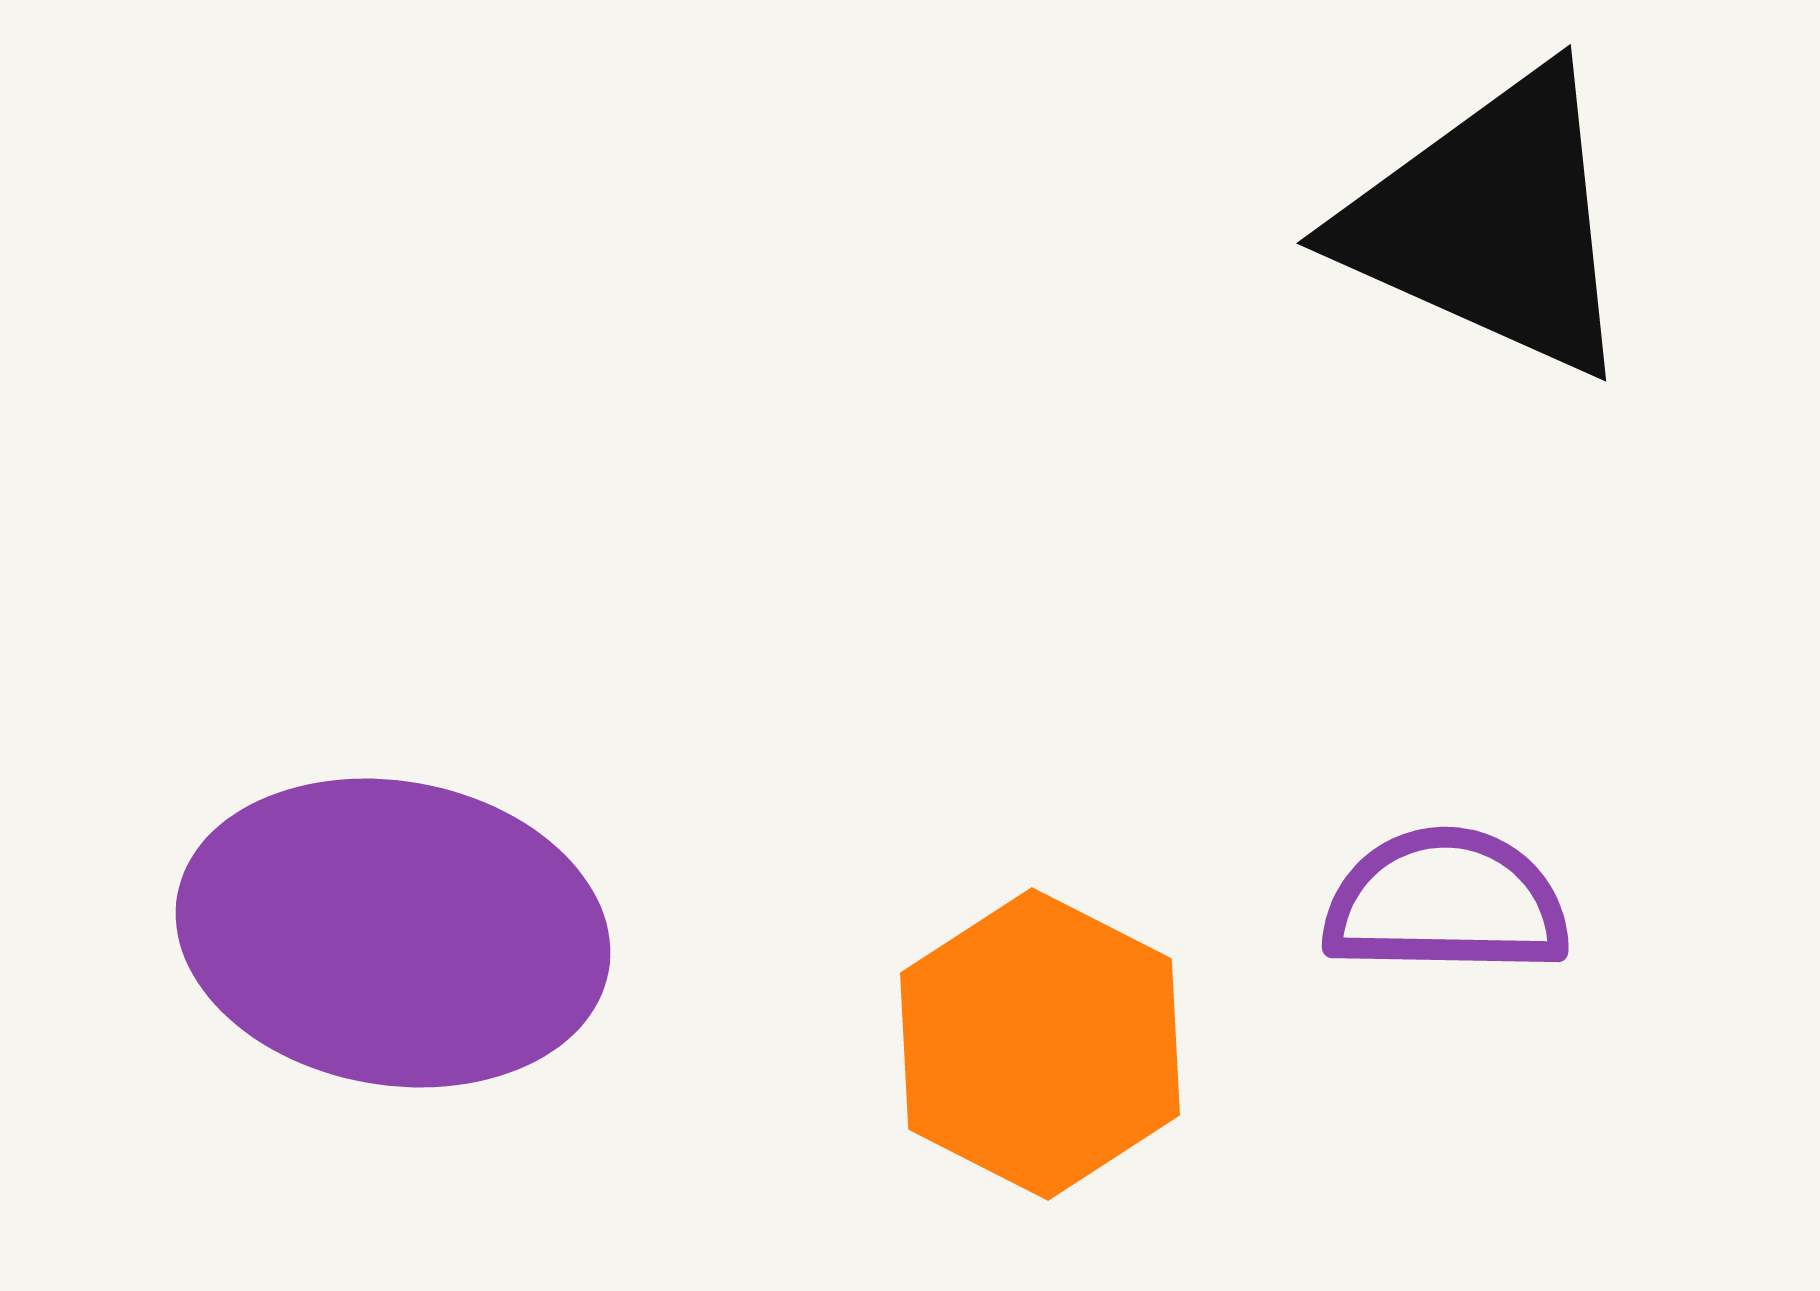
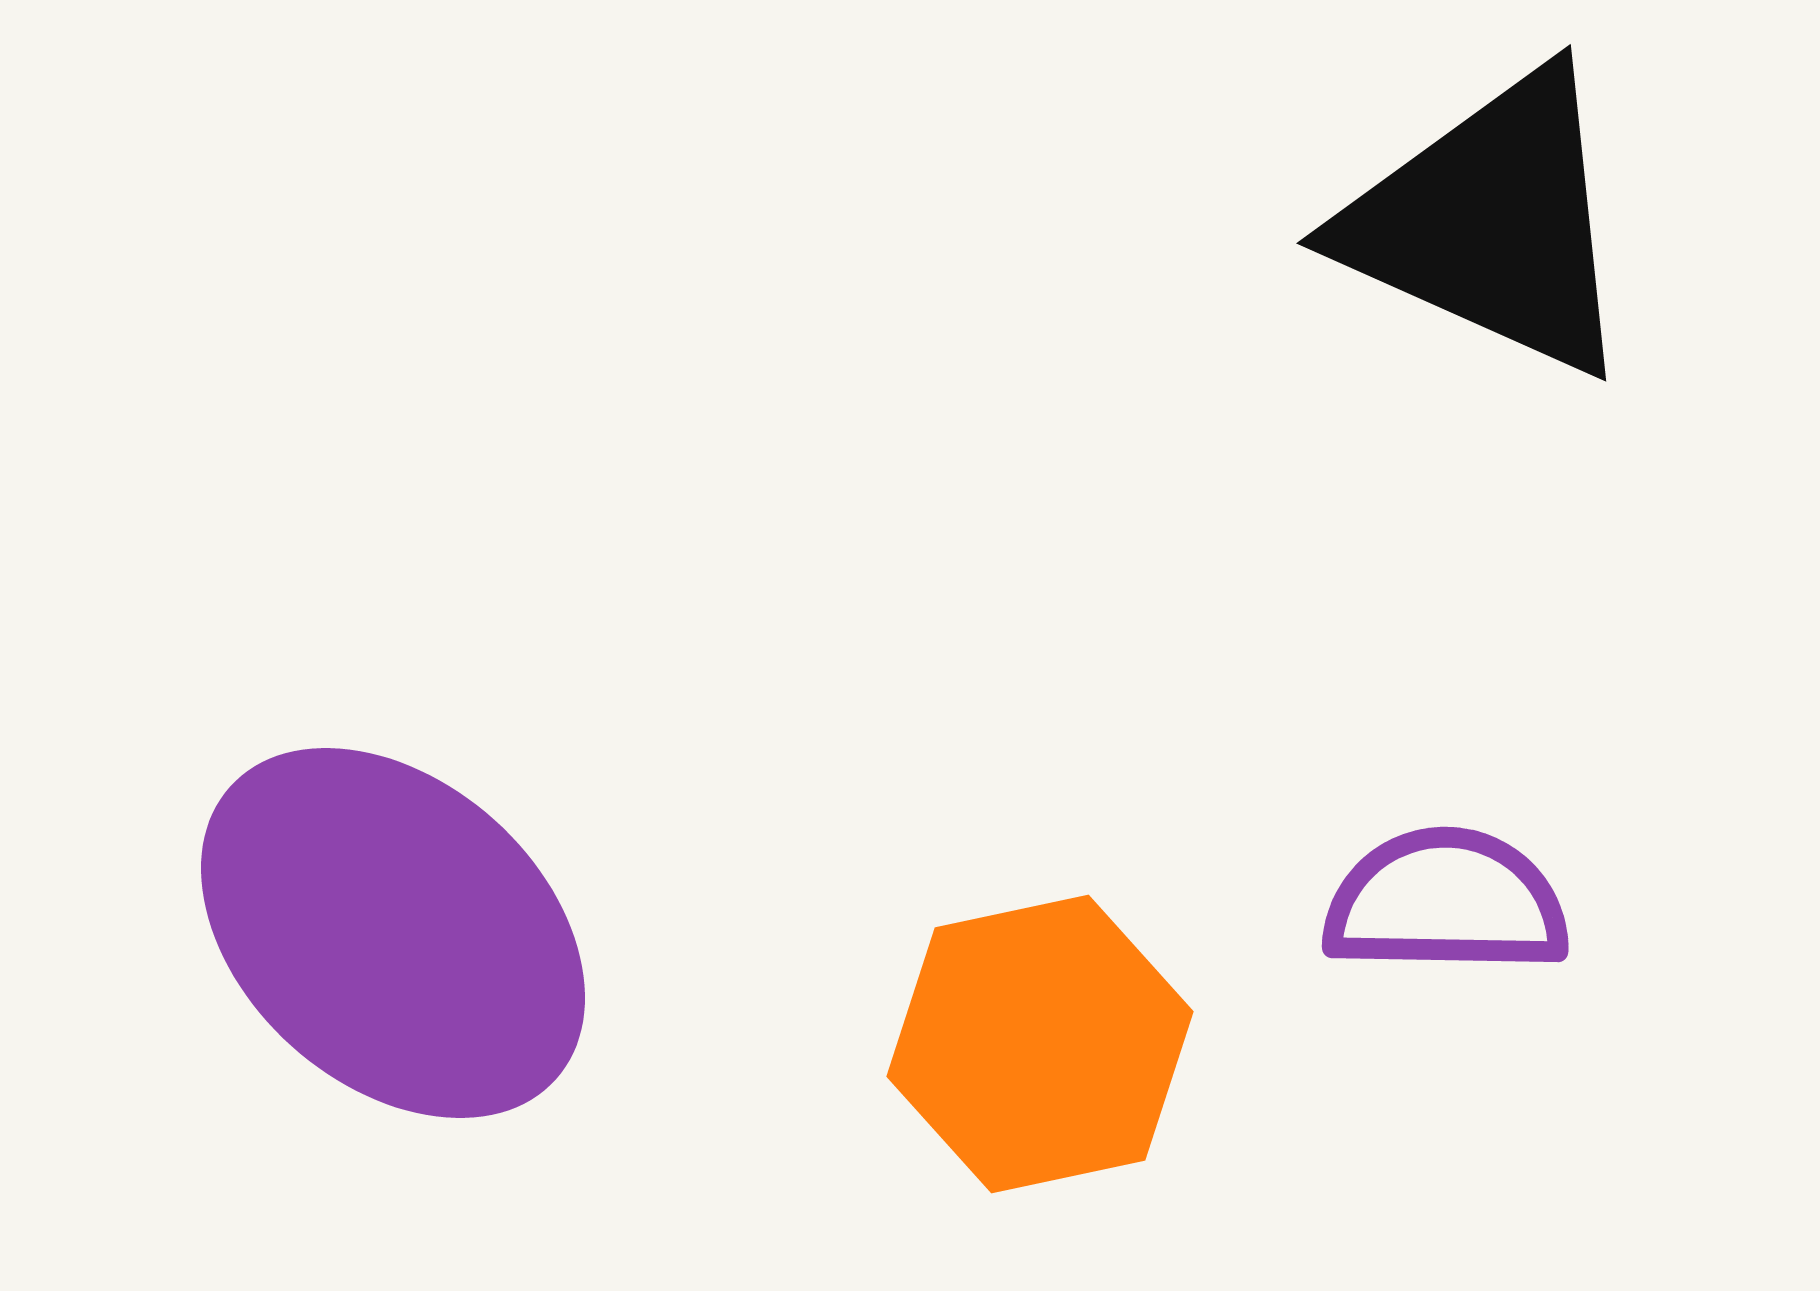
purple ellipse: rotated 32 degrees clockwise
orange hexagon: rotated 21 degrees clockwise
